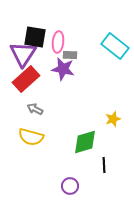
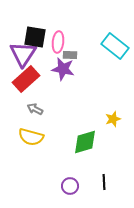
black line: moved 17 px down
